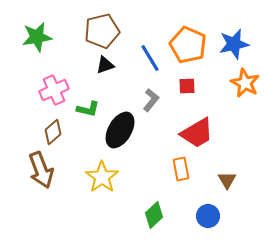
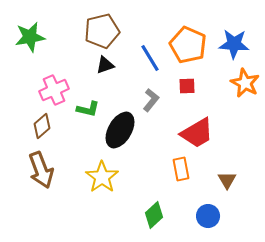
green star: moved 7 px left
blue star: rotated 16 degrees clockwise
brown diamond: moved 11 px left, 6 px up
